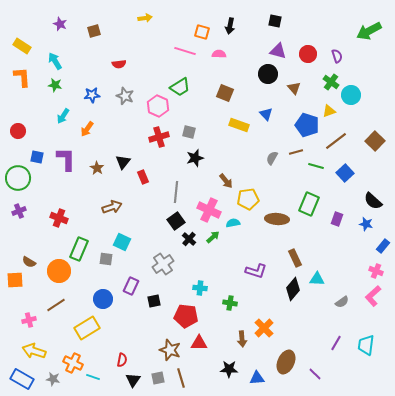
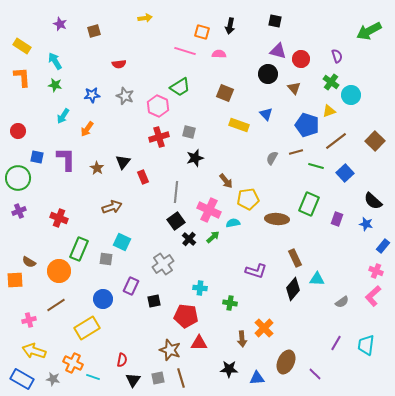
red circle at (308, 54): moved 7 px left, 5 px down
